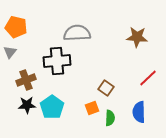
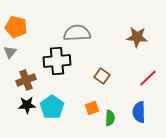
brown square: moved 4 px left, 12 px up
